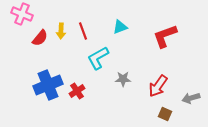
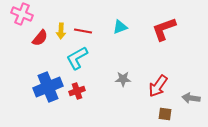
red line: rotated 60 degrees counterclockwise
red L-shape: moved 1 px left, 7 px up
cyan L-shape: moved 21 px left
blue cross: moved 2 px down
red cross: rotated 14 degrees clockwise
gray arrow: rotated 24 degrees clockwise
brown square: rotated 16 degrees counterclockwise
